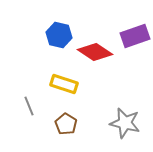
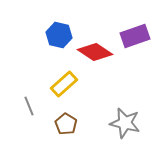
yellow rectangle: rotated 60 degrees counterclockwise
